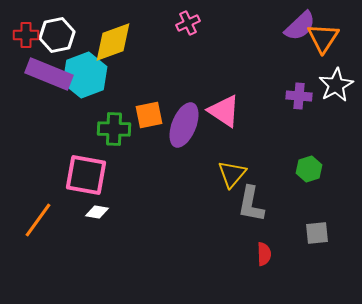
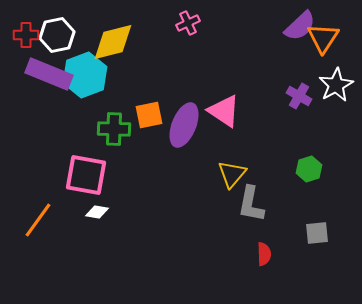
yellow diamond: rotated 6 degrees clockwise
purple cross: rotated 25 degrees clockwise
